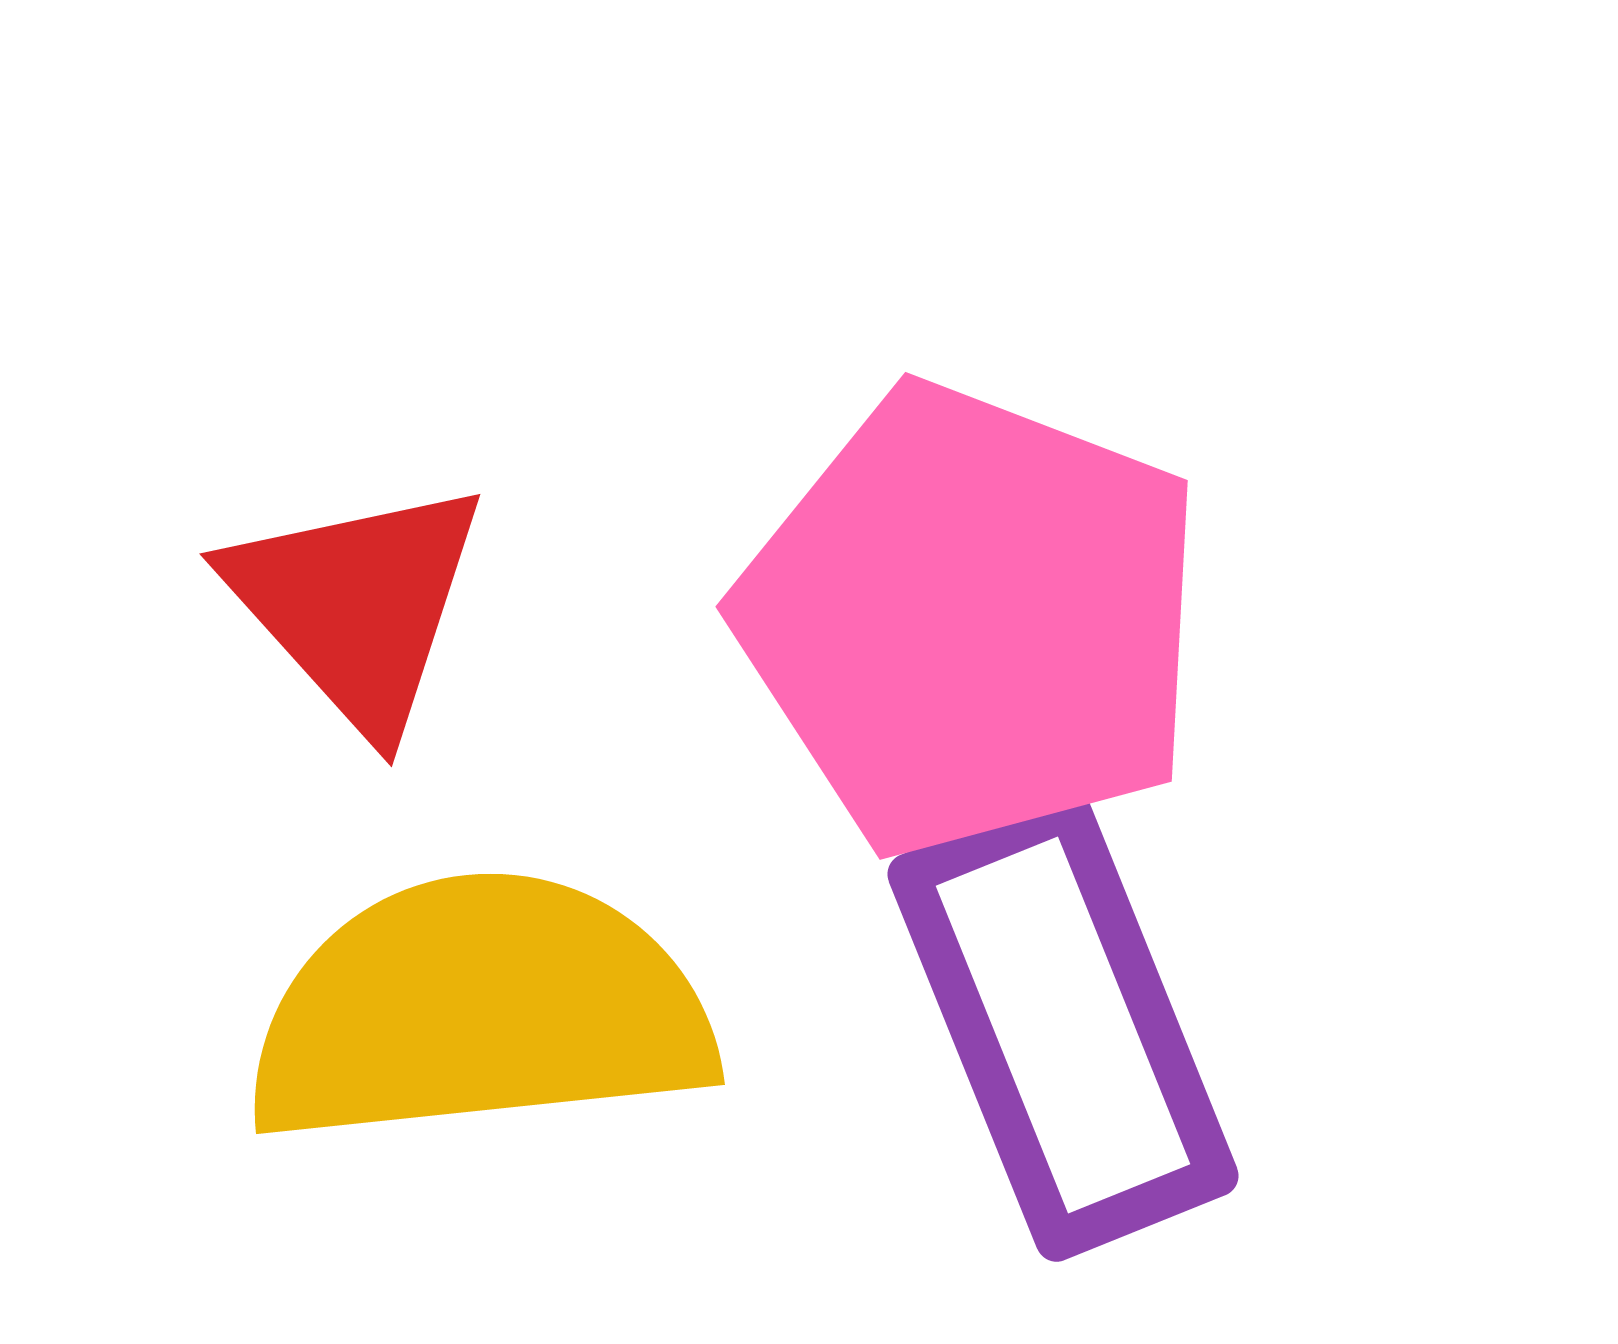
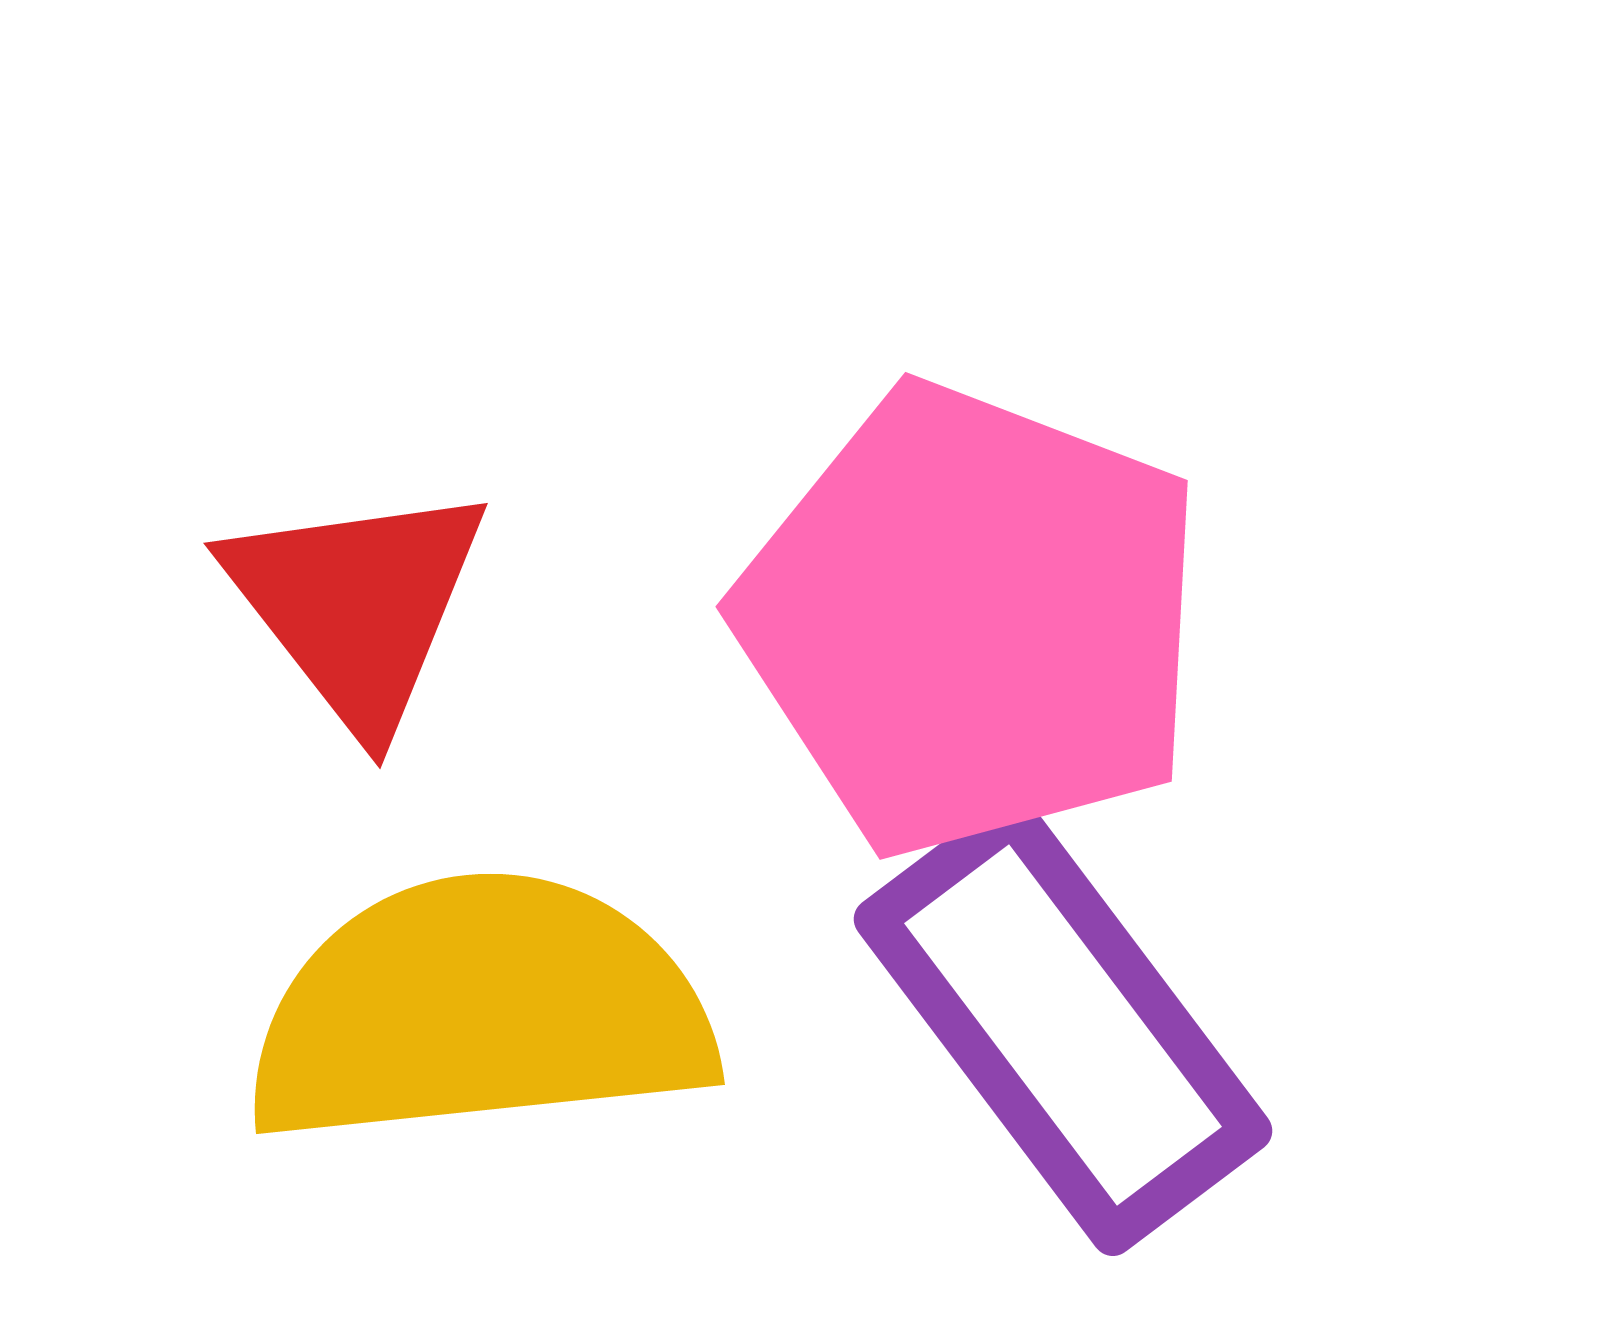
red triangle: rotated 4 degrees clockwise
purple rectangle: rotated 15 degrees counterclockwise
